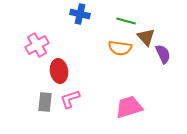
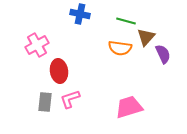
brown triangle: rotated 24 degrees clockwise
